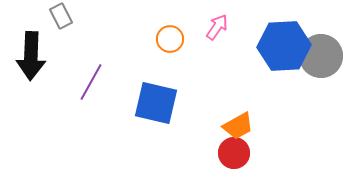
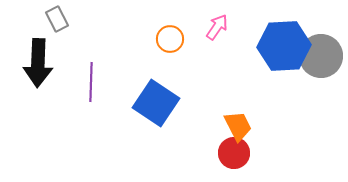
gray rectangle: moved 4 px left, 3 px down
black arrow: moved 7 px right, 7 px down
purple line: rotated 27 degrees counterclockwise
blue square: rotated 21 degrees clockwise
orange trapezoid: rotated 88 degrees counterclockwise
